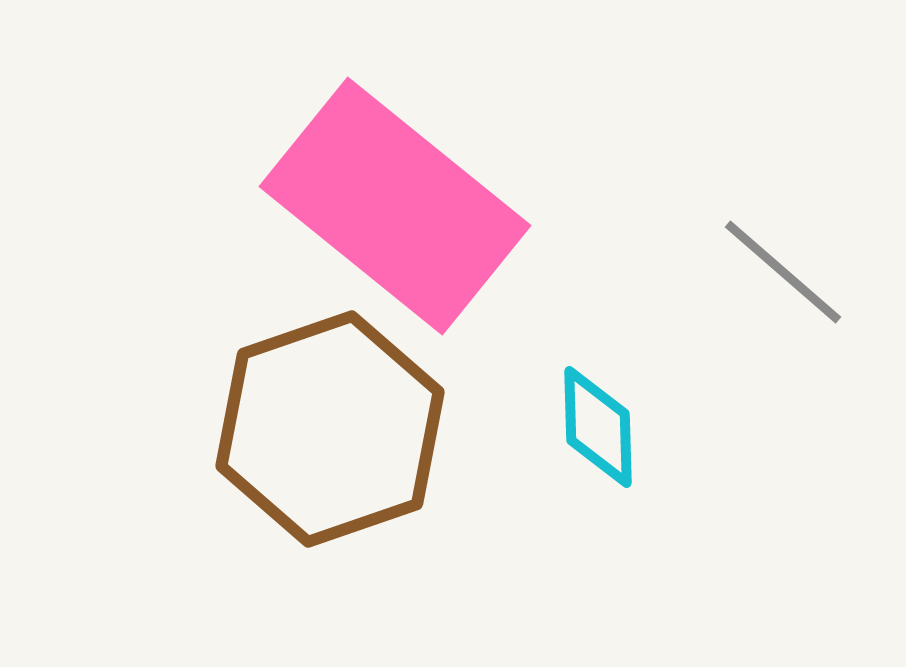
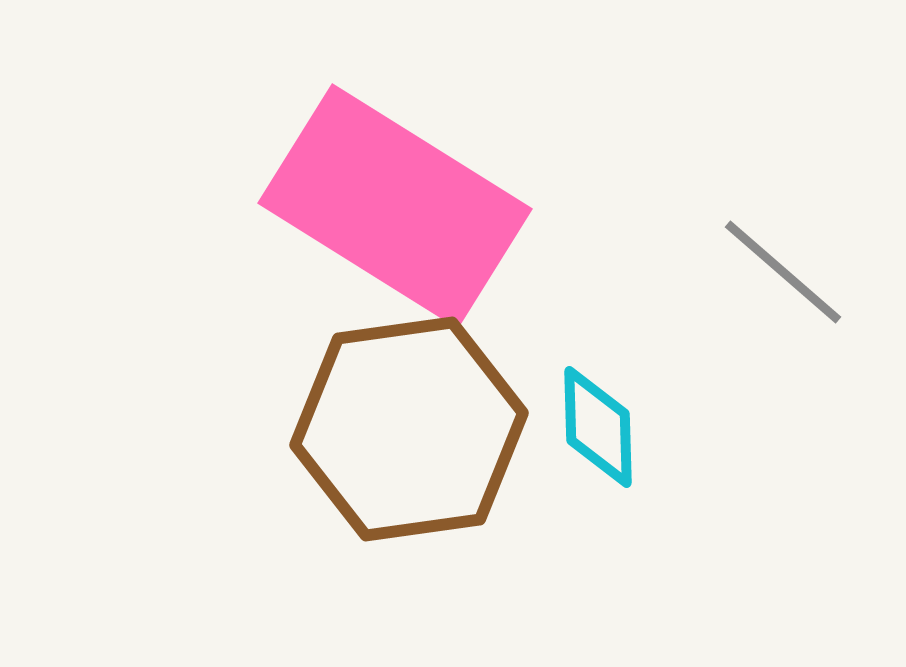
pink rectangle: rotated 7 degrees counterclockwise
brown hexagon: moved 79 px right; rotated 11 degrees clockwise
